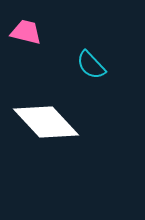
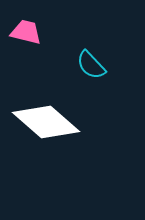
white diamond: rotated 6 degrees counterclockwise
